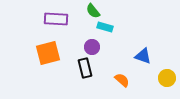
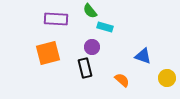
green semicircle: moved 3 px left
